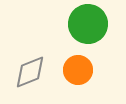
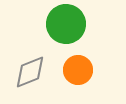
green circle: moved 22 px left
